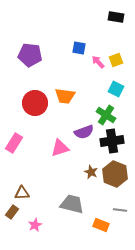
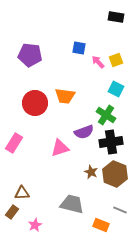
black cross: moved 1 px left, 1 px down
gray line: rotated 16 degrees clockwise
